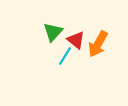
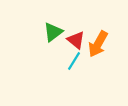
green triangle: rotated 10 degrees clockwise
cyan line: moved 9 px right, 5 px down
